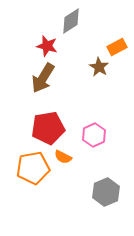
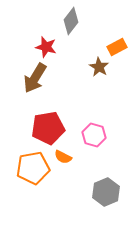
gray diamond: rotated 20 degrees counterclockwise
red star: moved 1 px left, 1 px down
brown arrow: moved 8 px left
pink hexagon: rotated 20 degrees counterclockwise
